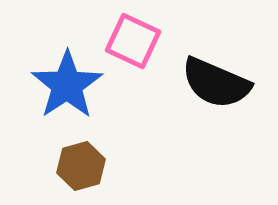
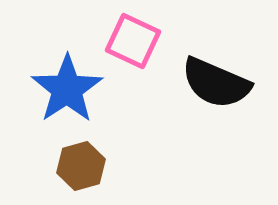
blue star: moved 4 px down
